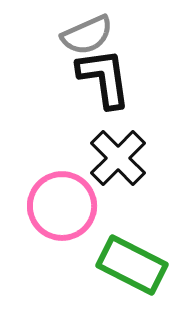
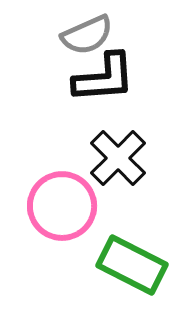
black L-shape: rotated 94 degrees clockwise
